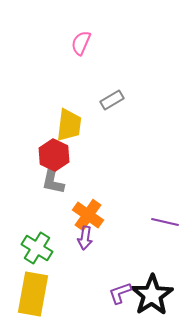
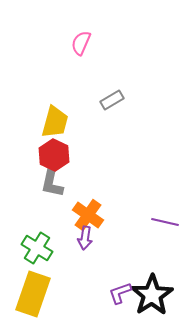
yellow trapezoid: moved 14 px left, 3 px up; rotated 8 degrees clockwise
gray L-shape: moved 1 px left, 3 px down
yellow rectangle: rotated 9 degrees clockwise
